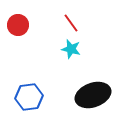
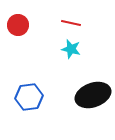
red line: rotated 42 degrees counterclockwise
